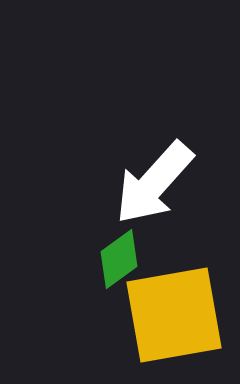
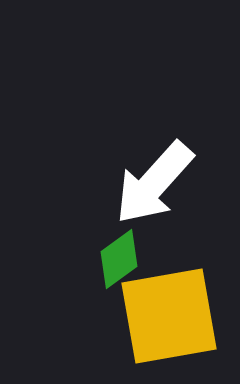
yellow square: moved 5 px left, 1 px down
